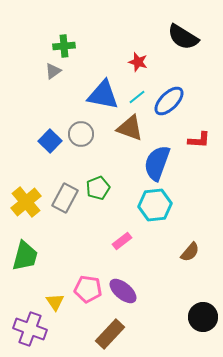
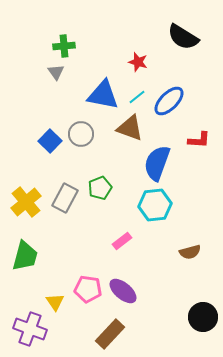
gray triangle: moved 3 px right, 1 px down; rotated 30 degrees counterclockwise
green pentagon: moved 2 px right
brown semicircle: rotated 35 degrees clockwise
